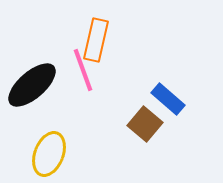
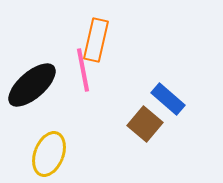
pink line: rotated 9 degrees clockwise
